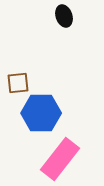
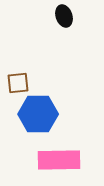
blue hexagon: moved 3 px left, 1 px down
pink rectangle: moved 1 px left, 1 px down; rotated 51 degrees clockwise
